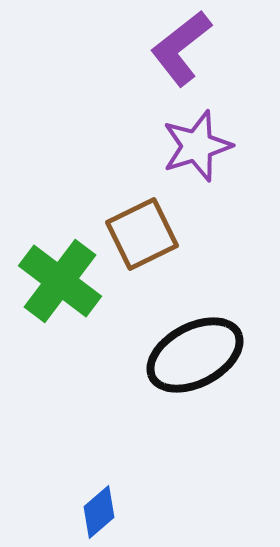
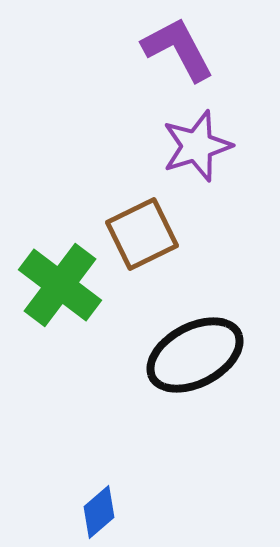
purple L-shape: moved 3 px left, 1 px down; rotated 100 degrees clockwise
green cross: moved 4 px down
